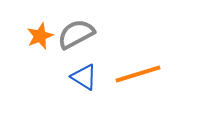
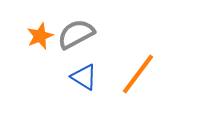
orange line: rotated 36 degrees counterclockwise
